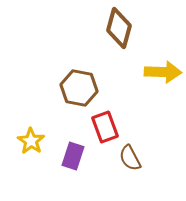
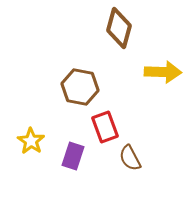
brown hexagon: moved 1 px right, 1 px up
